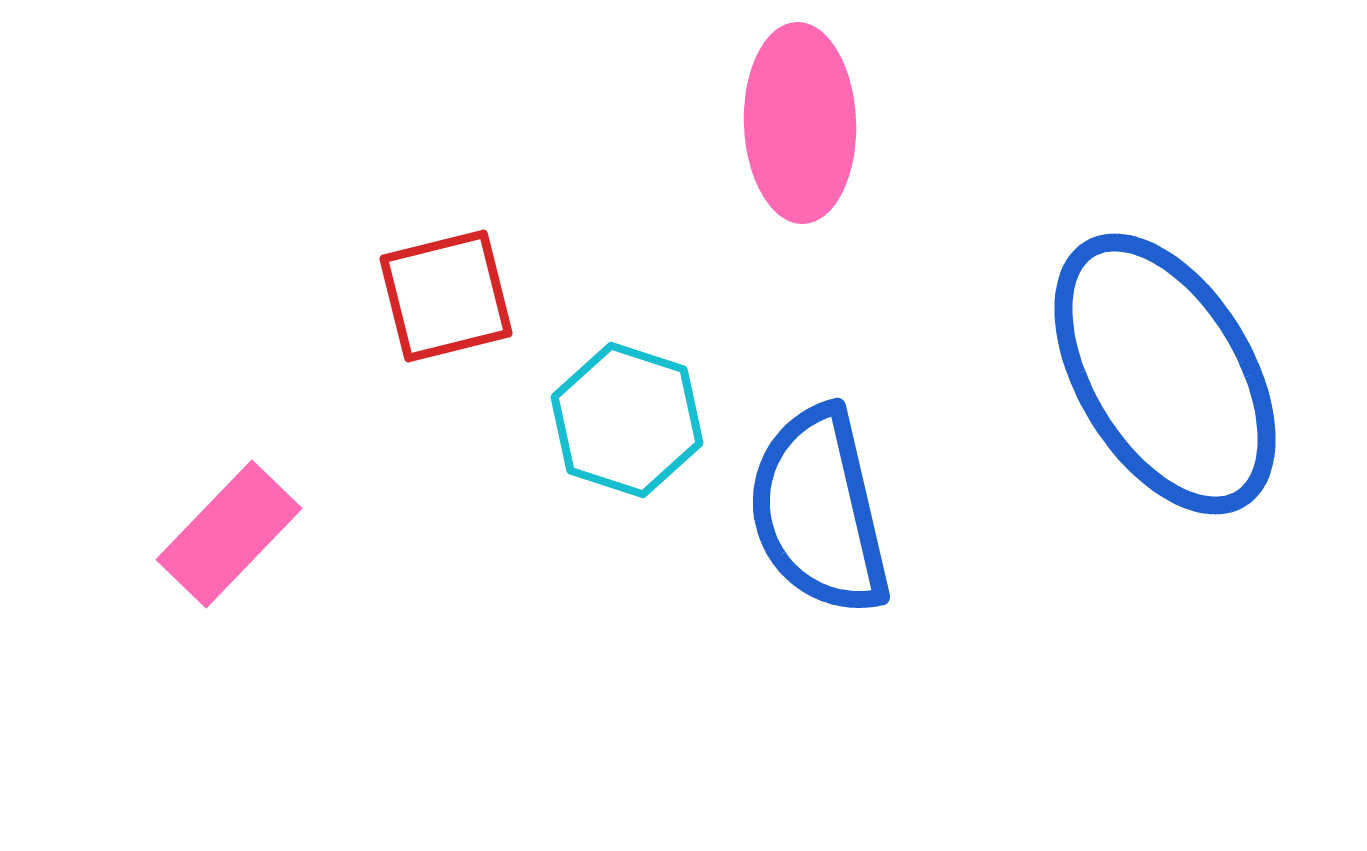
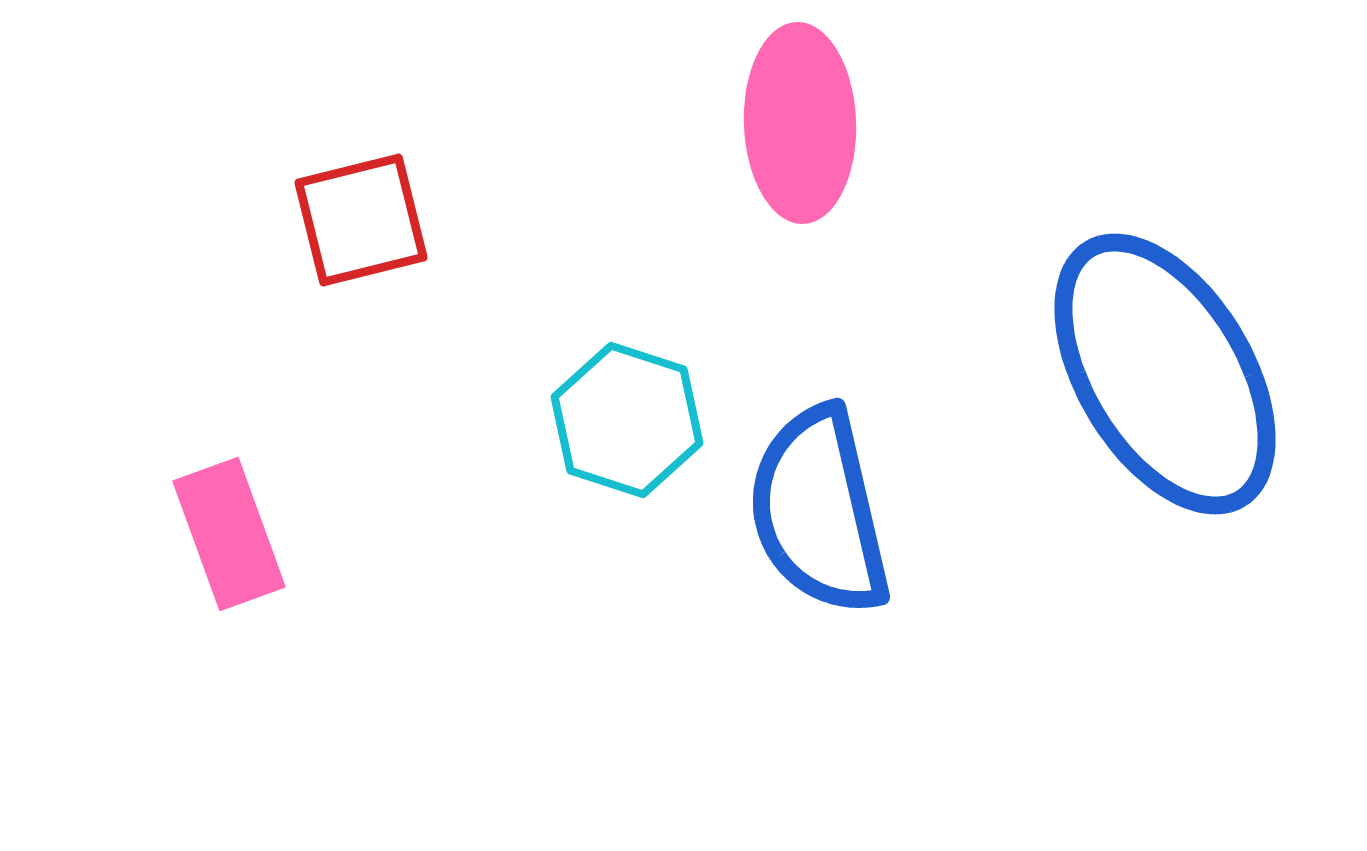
red square: moved 85 px left, 76 px up
pink rectangle: rotated 64 degrees counterclockwise
